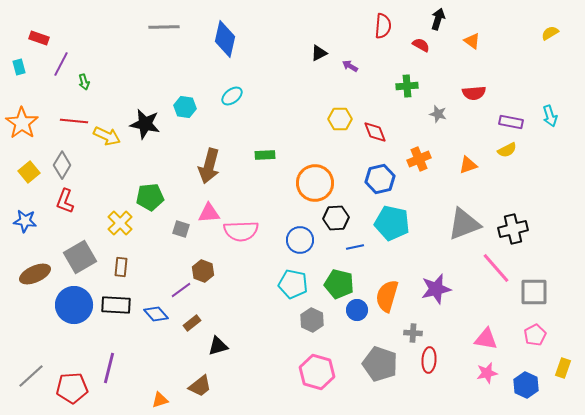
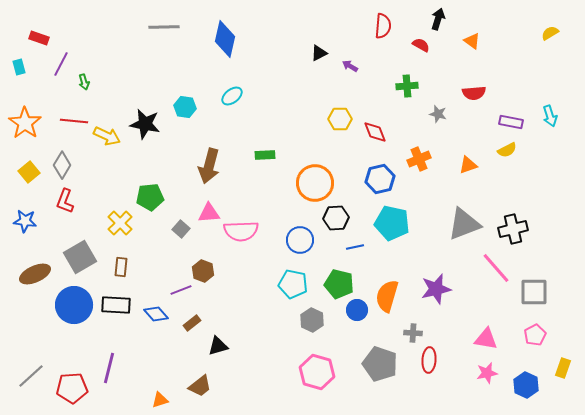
orange star at (22, 123): moved 3 px right
gray square at (181, 229): rotated 24 degrees clockwise
purple line at (181, 290): rotated 15 degrees clockwise
